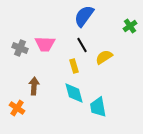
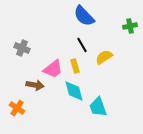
blue semicircle: rotated 80 degrees counterclockwise
green cross: rotated 24 degrees clockwise
pink trapezoid: moved 8 px right, 25 px down; rotated 40 degrees counterclockwise
gray cross: moved 2 px right
yellow rectangle: moved 1 px right
brown arrow: moved 1 px right, 1 px up; rotated 96 degrees clockwise
cyan diamond: moved 2 px up
cyan trapezoid: rotated 10 degrees counterclockwise
